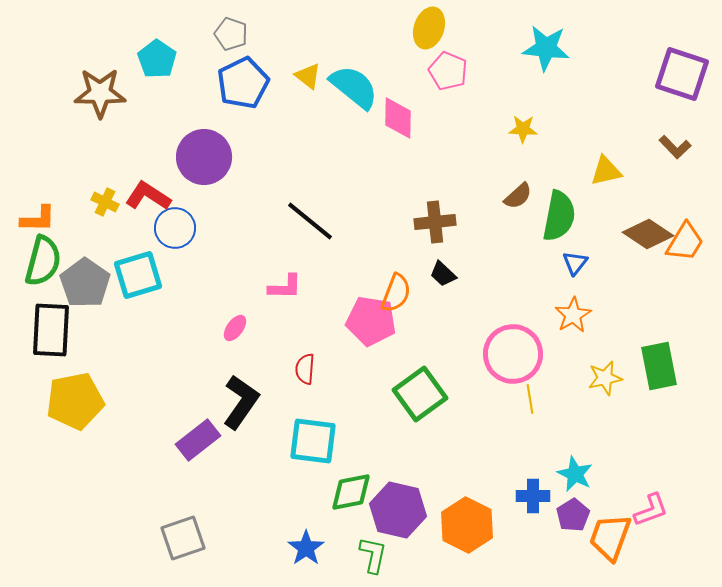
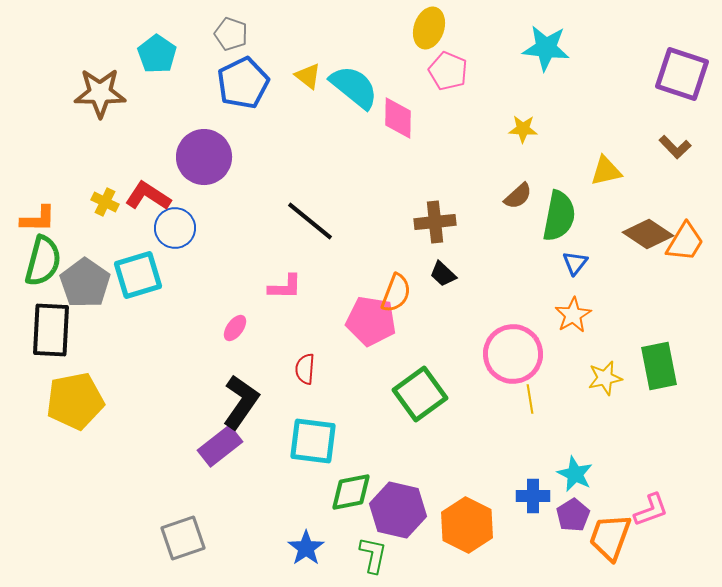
cyan pentagon at (157, 59): moved 5 px up
purple rectangle at (198, 440): moved 22 px right, 6 px down
